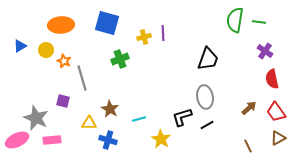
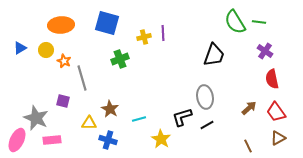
green semicircle: moved 2 px down; rotated 40 degrees counterclockwise
blue triangle: moved 2 px down
black trapezoid: moved 6 px right, 4 px up
pink ellipse: rotated 40 degrees counterclockwise
